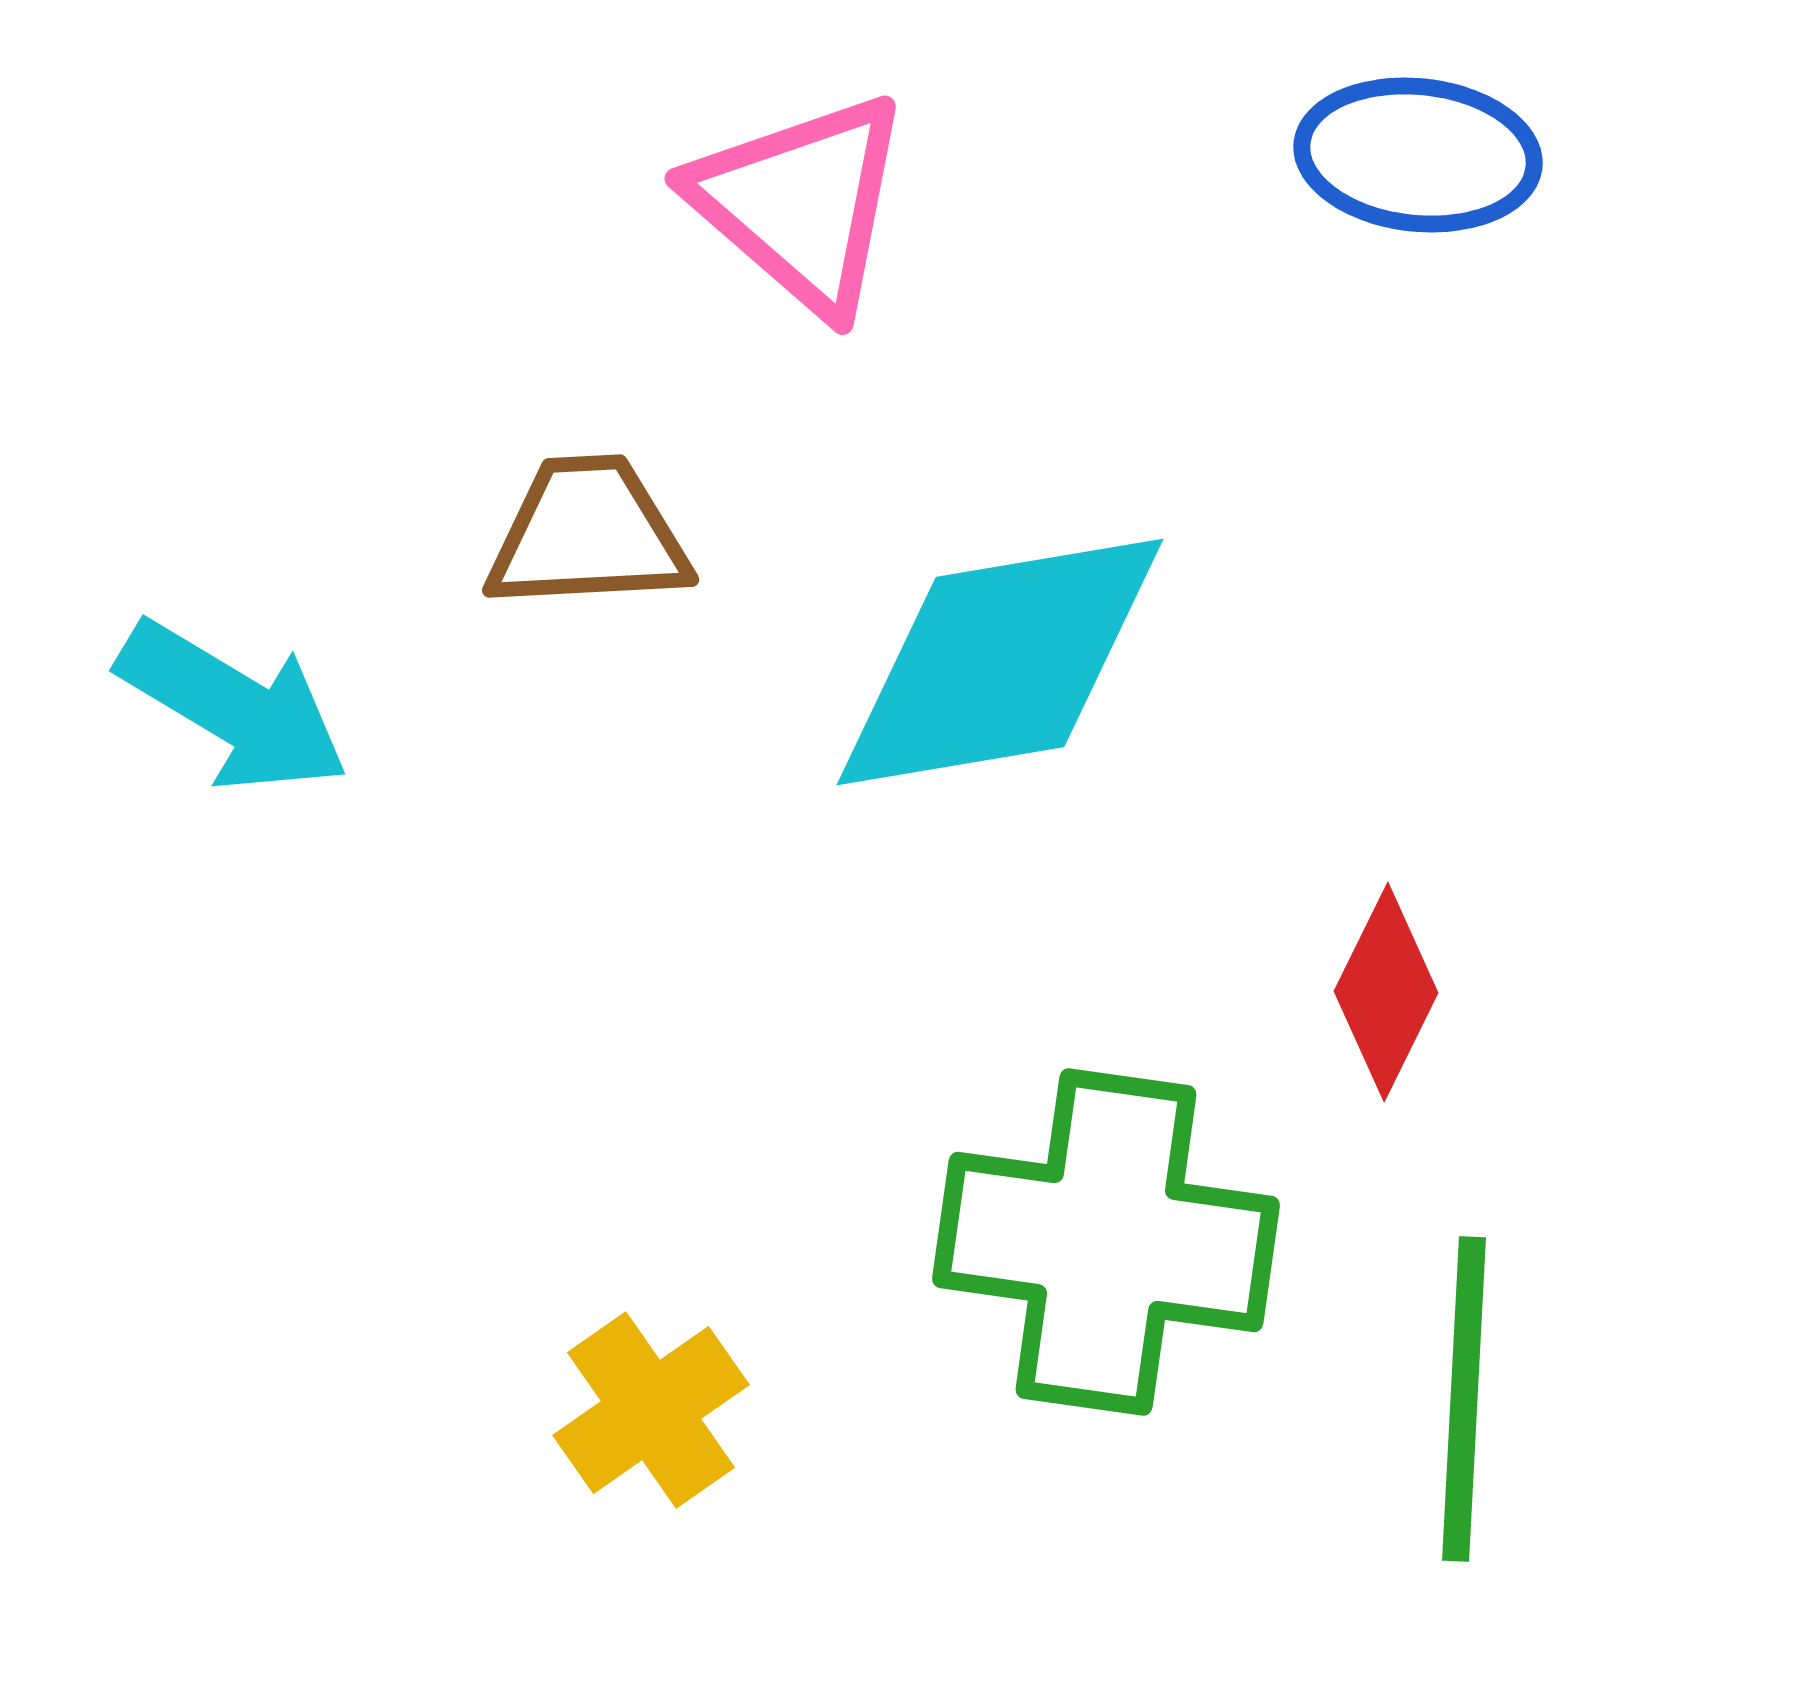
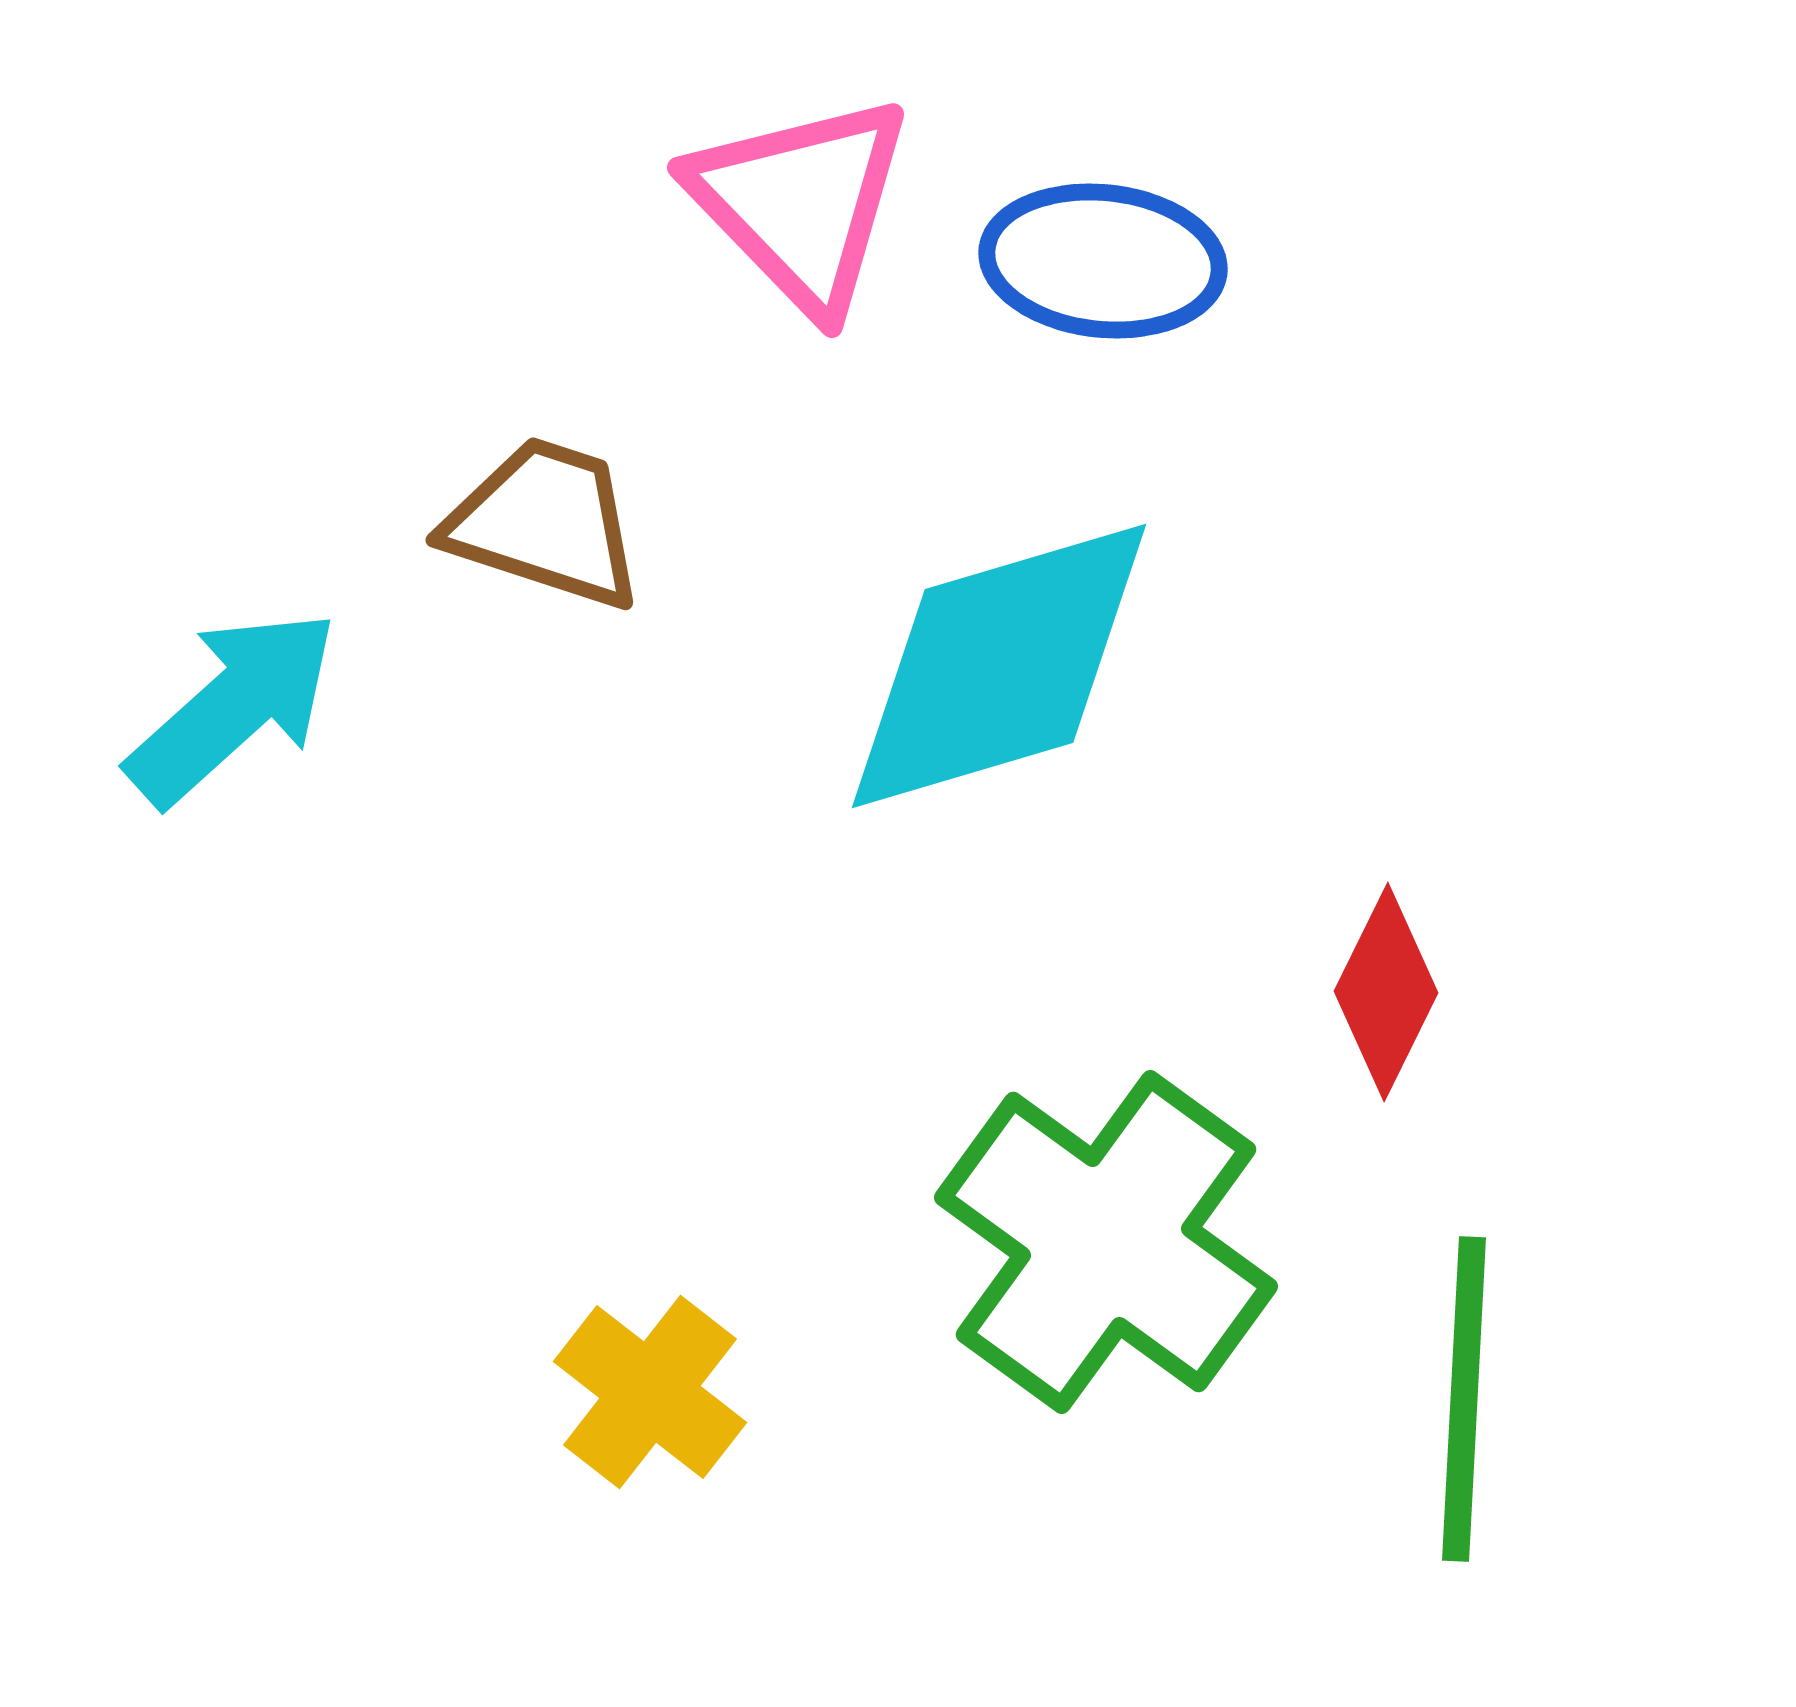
blue ellipse: moved 315 px left, 106 px down
pink triangle: rotated 5 degrees clockwise
brown trapezoid: moved 43 px left, 11 px up; rotated 21 degrees clockwise
cyan diamond: moved 1 px left, 4 px down; rotated 7 degrees counterclockwise
cyan arrow: rotated 73 degrees counterclockwise
green cross: rotated 28 degrees clockwise
yellow cross: moved 1 px left, 18 px up; rotated 17 degrees counterclockwise
